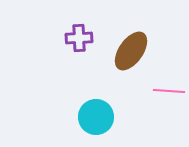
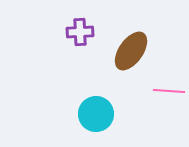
purple cross: moved 1 px right, 6 px up
cyan circle: moved 3 px up
